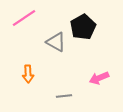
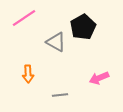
gray line: moved 4 px left, 1 px up
